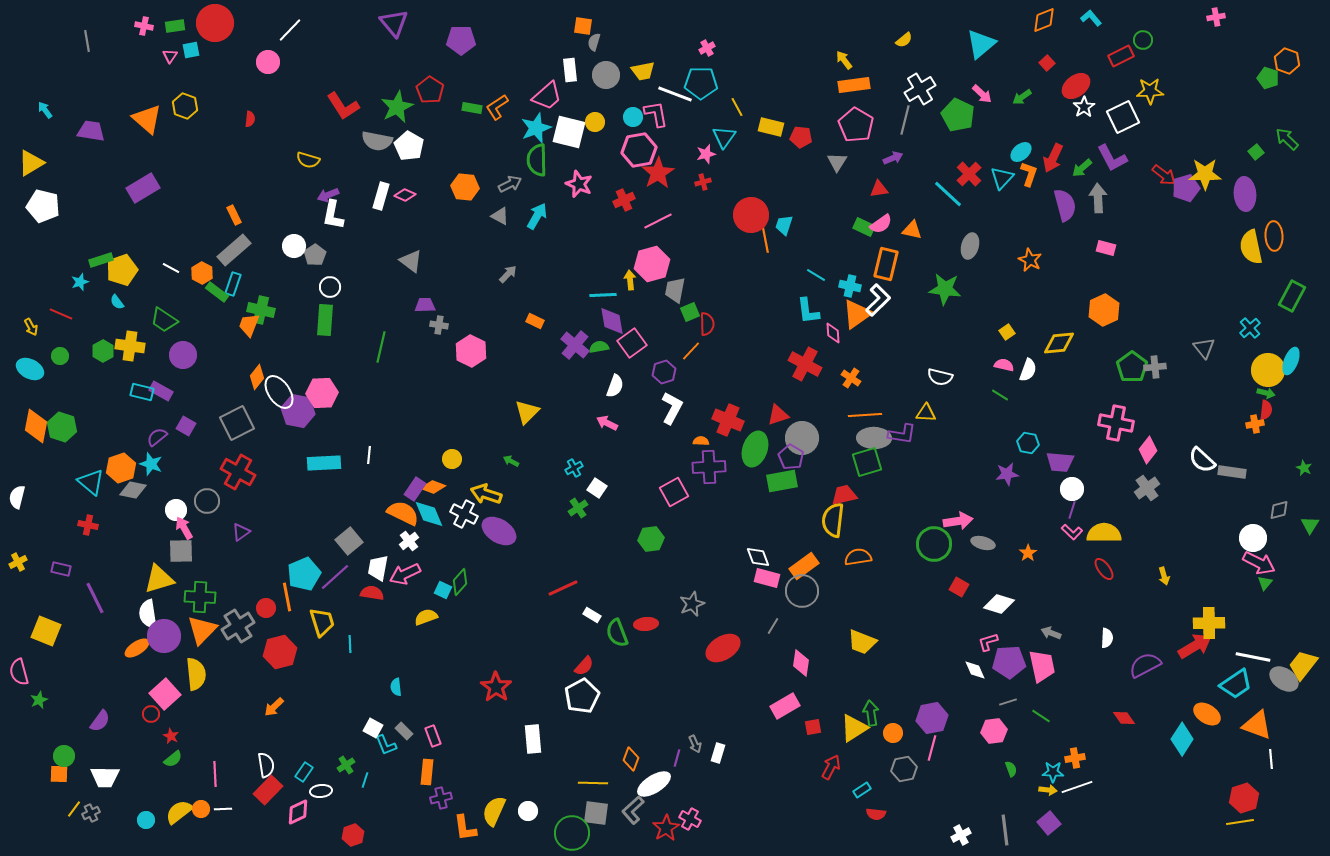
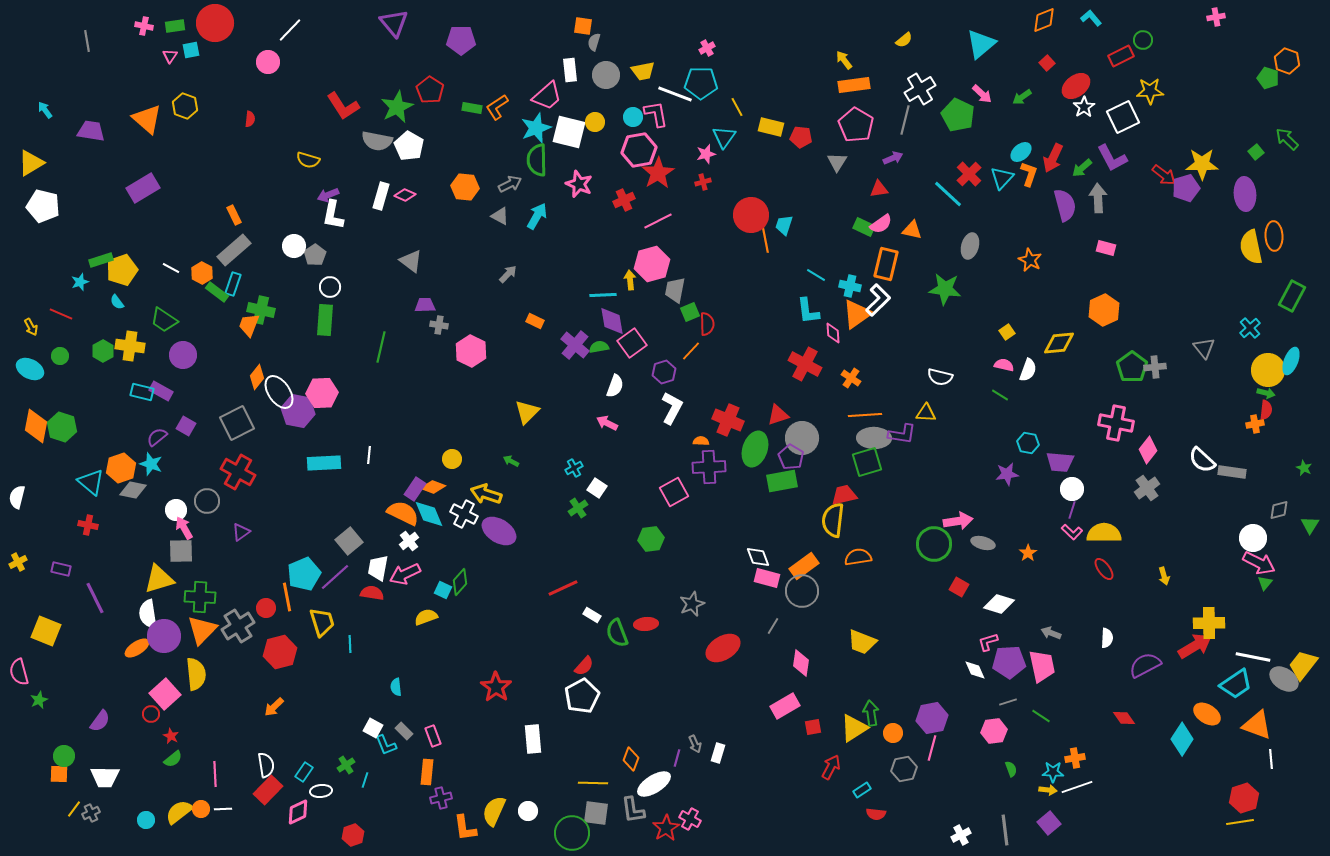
yellow star at (1205, 174): moved 3 px left, 10 px up
gray L-shape at (633, 810): rotated 56 degrees counterclockwise
